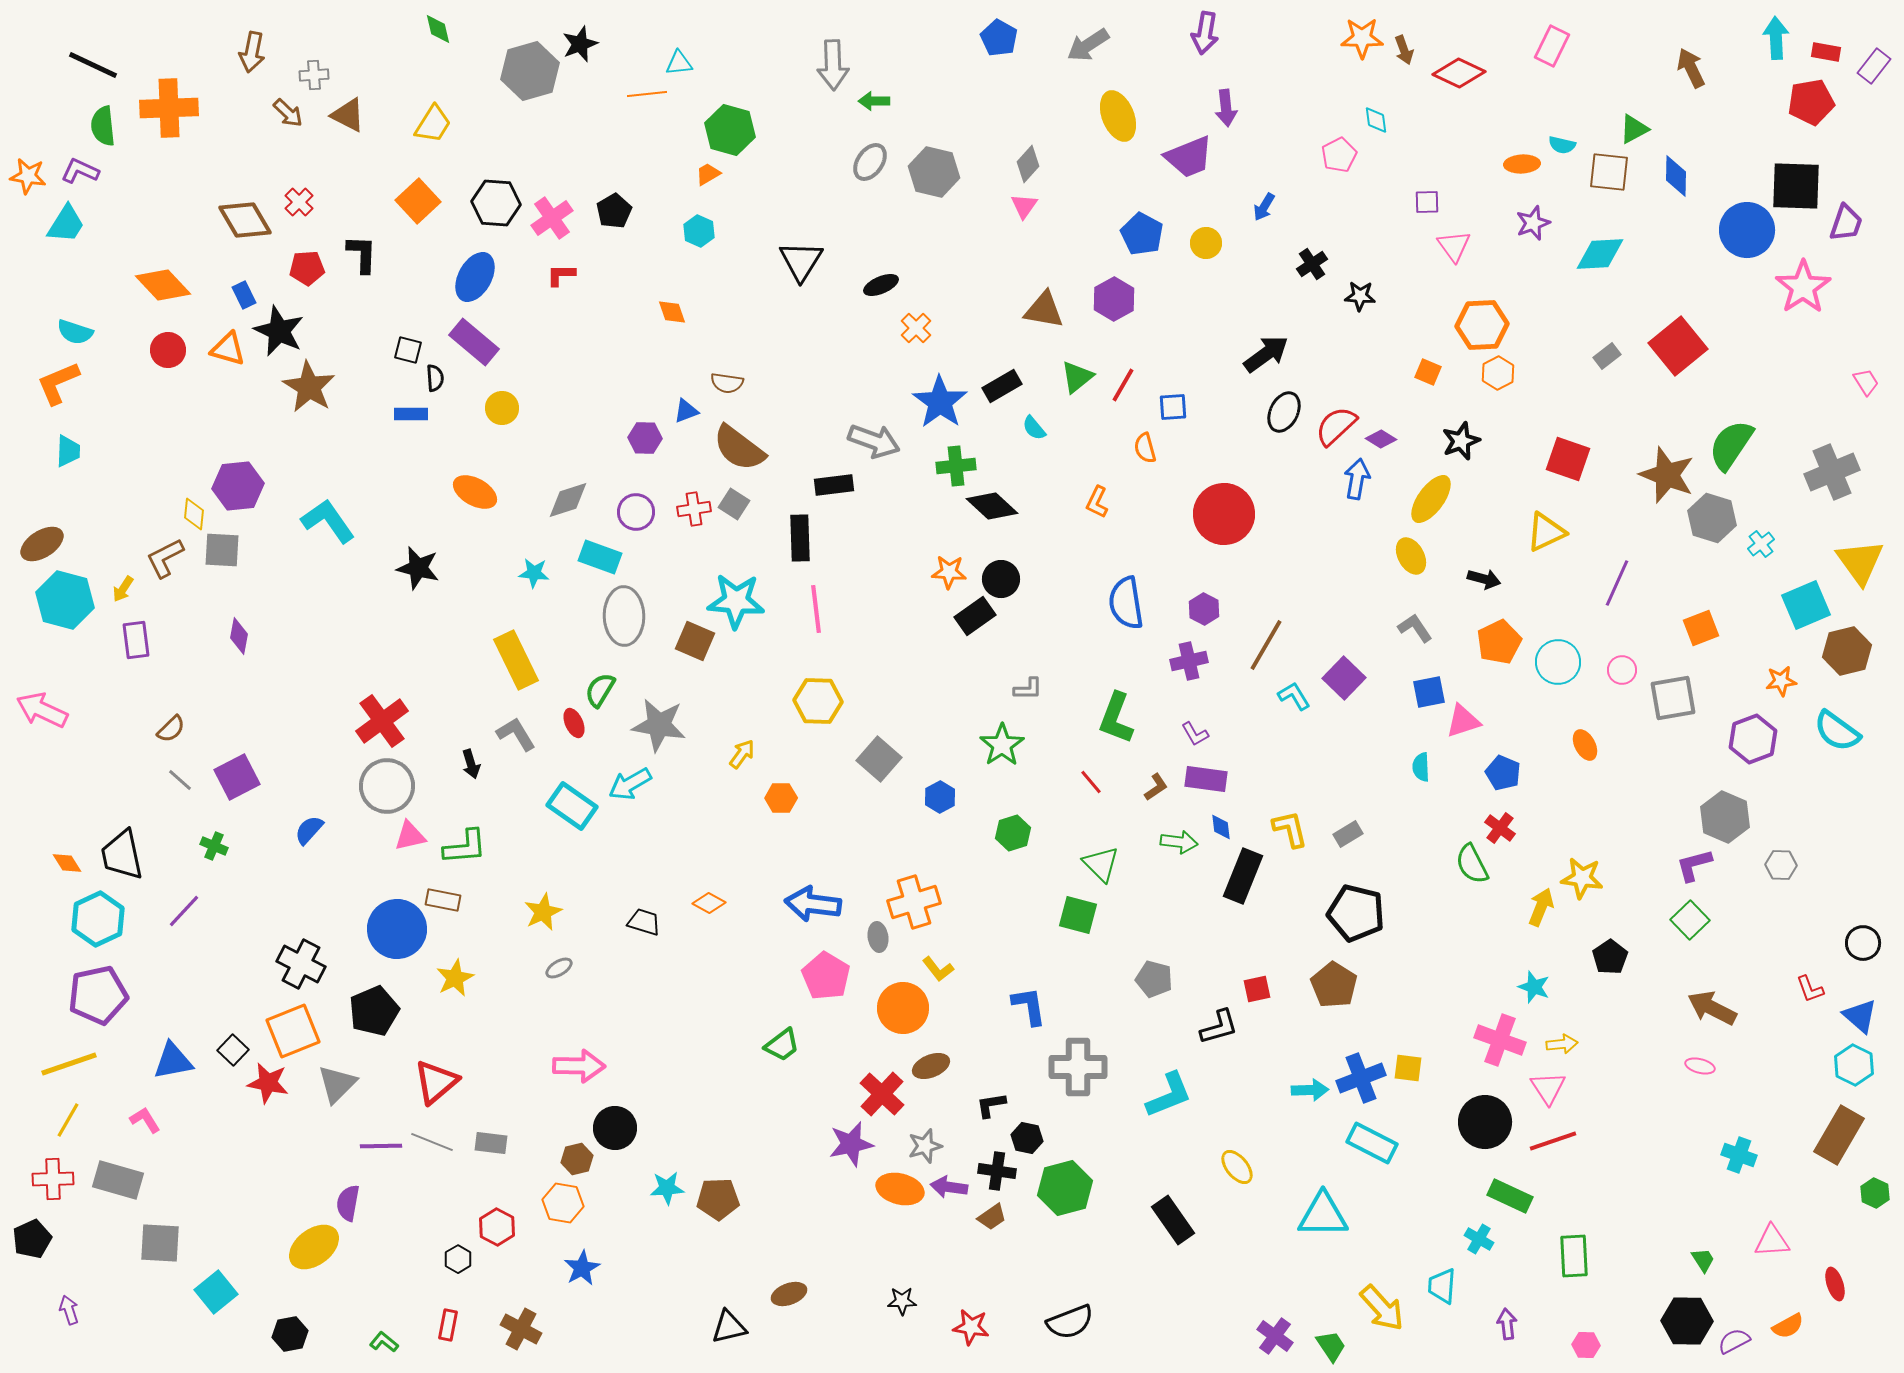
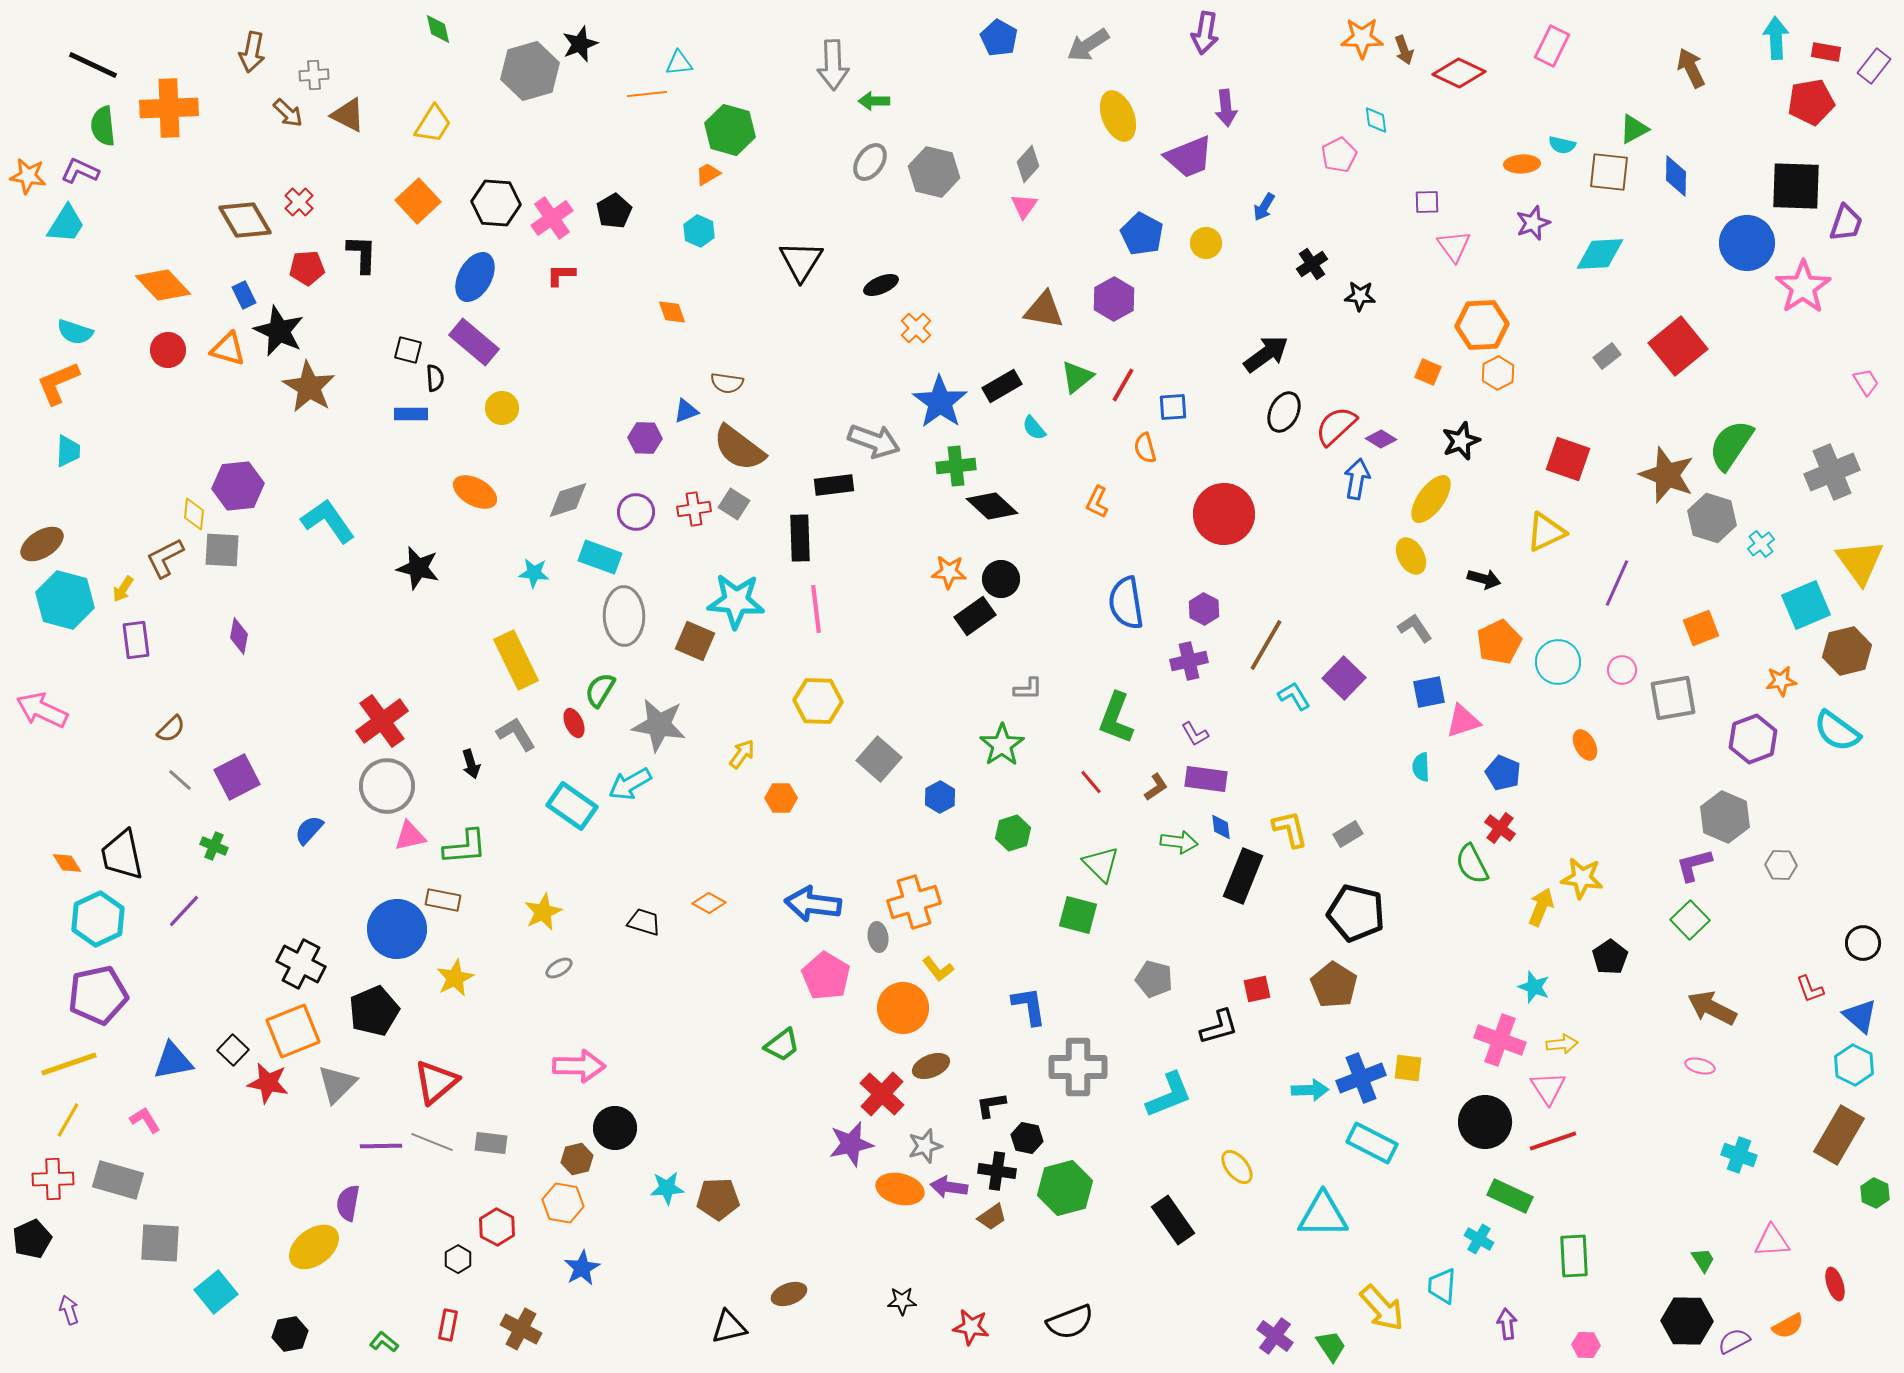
blue circle at (1747, 230): moved 13 px down
